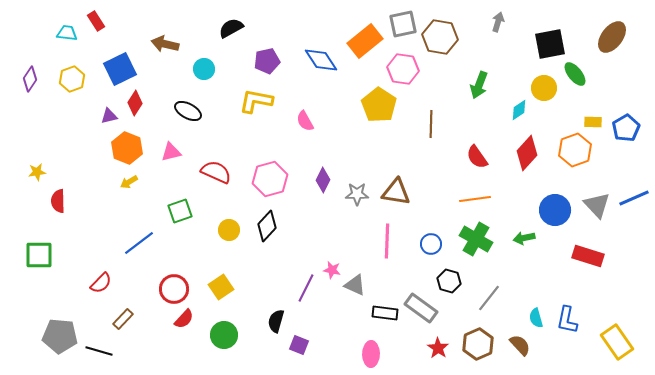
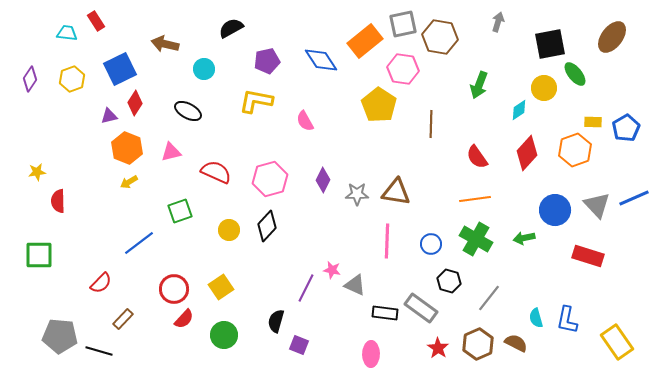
brown semicircle at (520, 345): moved 4 px left, 2 px up; rotated 20 degrees counterclockwise
